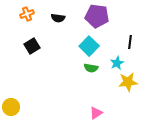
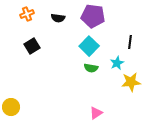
purple pentagon: moved 4 px left
yellow star: moved 3 px right
